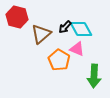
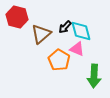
cyan diamond: moved 2 px down; rotated 15 degrees clockwise
